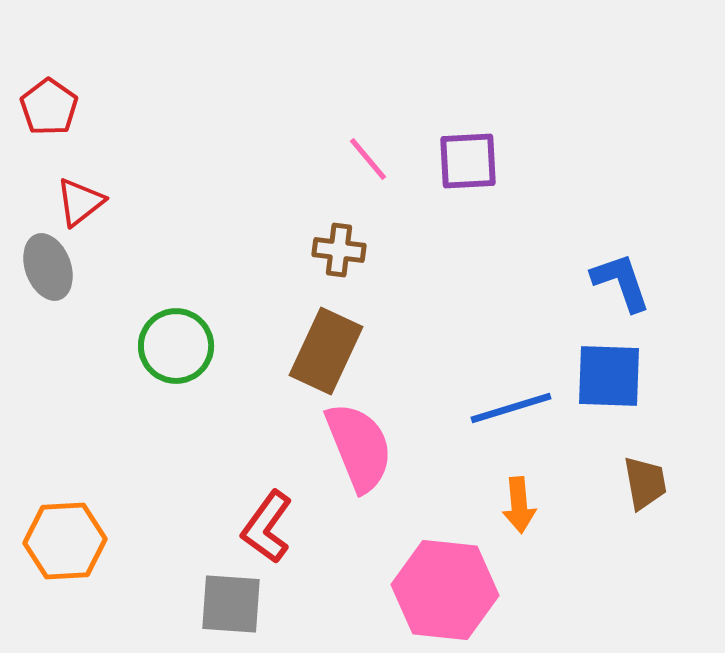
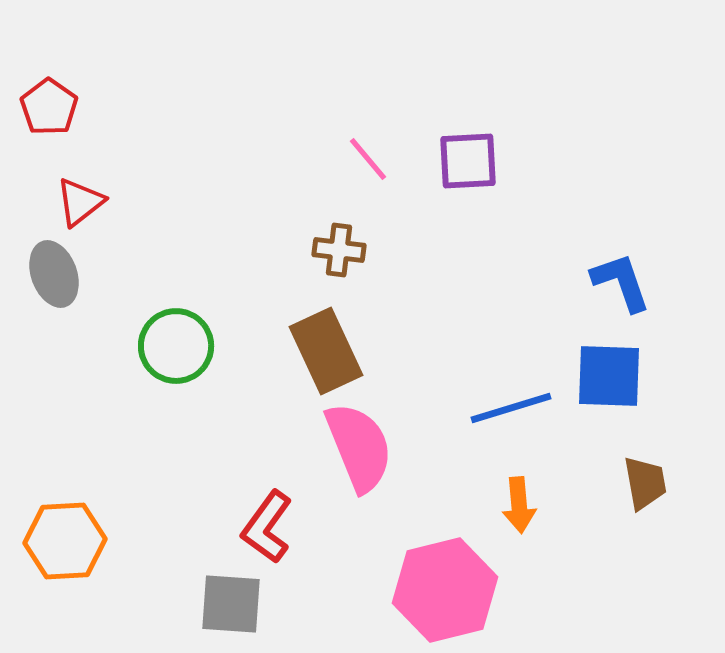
gray ellipse: moved 6 px right, 7 px down
brown rectangle: rotated 50 degrees counterclockwise
pink hexagon: rotated 20 degrees counterclockwise
